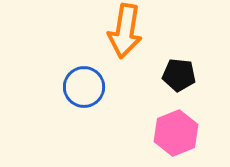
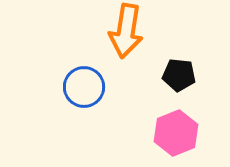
orange arrow: moved 1 px right
